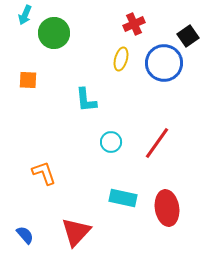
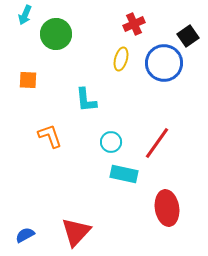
green circle: moved 2 px right, 1 px down
orange L-shape: moved 6 px right, 37 px up
cyan rectangle: moved 1 px right, 24 px up
blue semicircle: rotated 78 degrees counterclockwise
